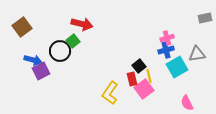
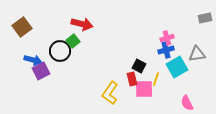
black square: rotated 24 degrees counterclockwise
yellow line: moved 7 px right, 3 px down; rotated 32 degrees clockwise
pink square: rotated 36 degrees clockwise
